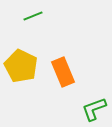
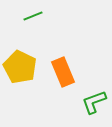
yellow pentagon: moved 1 px left, 1 px down
green L-shape: moved 7 px up
